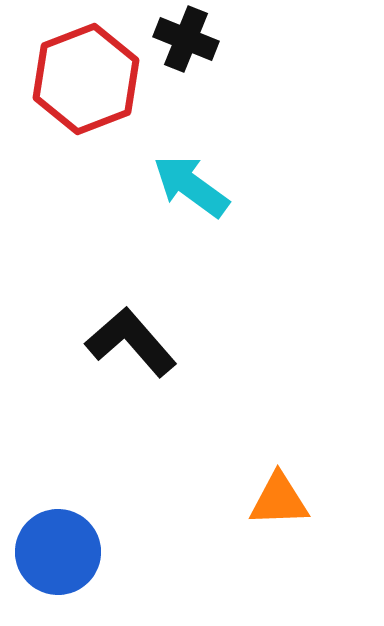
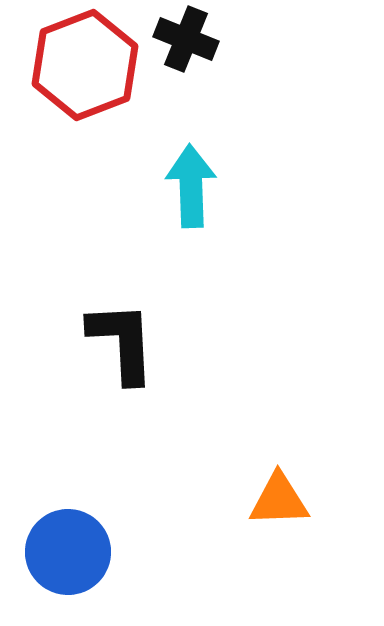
red hexagon: moved 1 px left, 14 px up
cyan arrow: rotated 52 degrees clockwise
black L-shape: moved 9 px left; rotated 38 degrees clockwise
blue circle: moved 10 px right
